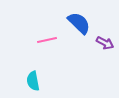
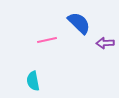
purple arrow: rotated 150 degrees clockwise
